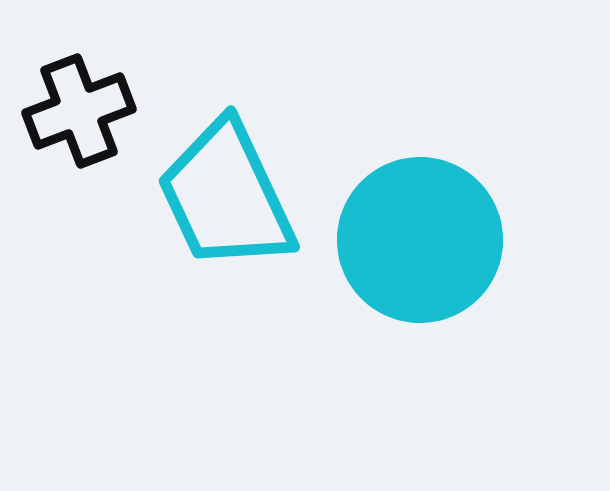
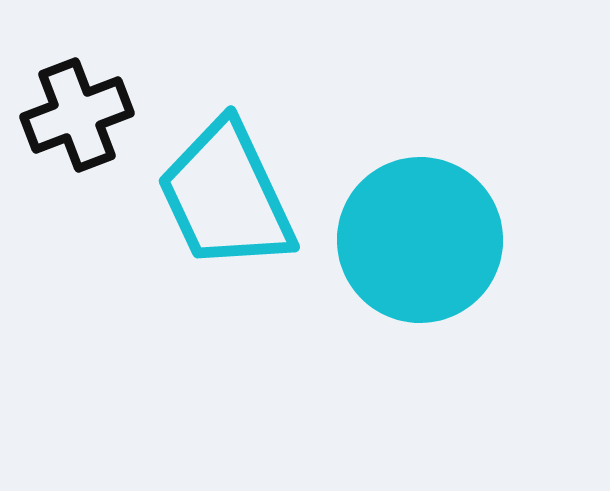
black cross: moved 2 px left, 4 px down
